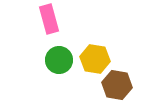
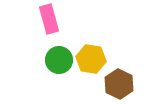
yellow hexagon: moved 4 px left
brown hexagon: moved 2 px right, 1 px up; rotated 16 degrees clockwise
